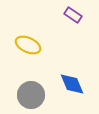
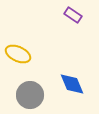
yellow ellipse: moved 10 px left, 9 px down
gray circle: moved 1 px left
